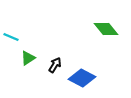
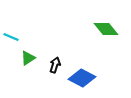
black arrow: rotated 14 degrees counterclockwise
